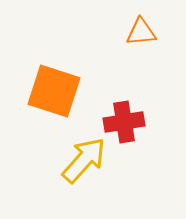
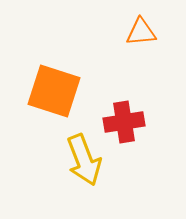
yellow arrow: rotated 117 degrees clockwise
